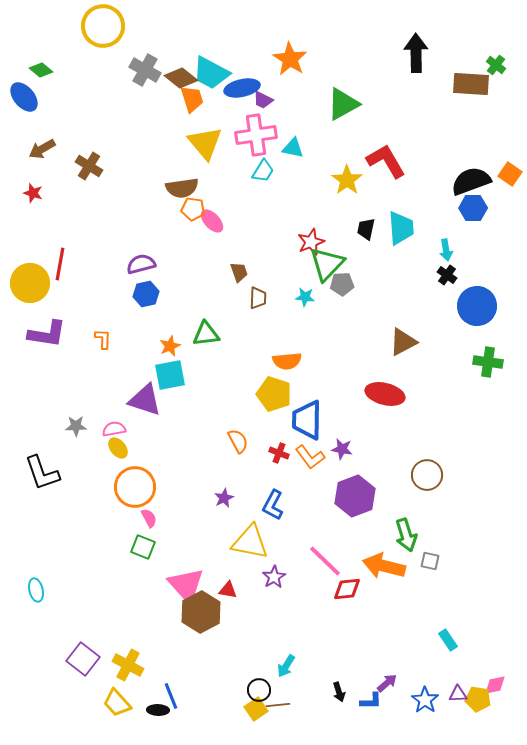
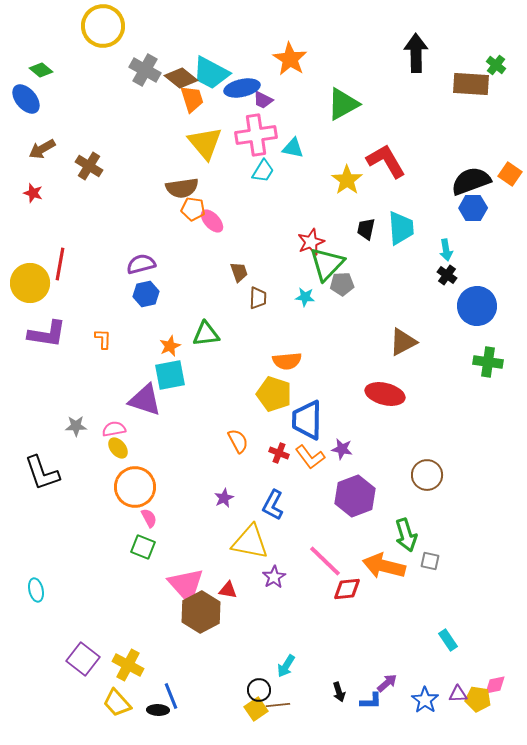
blue ellipse at (24, 97): moved 2 px right, 2 px down
